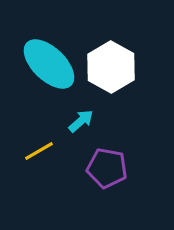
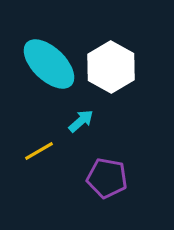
purple pentagon: moved 10 px down
